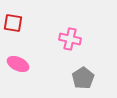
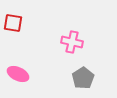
pink cross: moved 2 px right, 3 px down
pink ellipse: moved 10 px down
